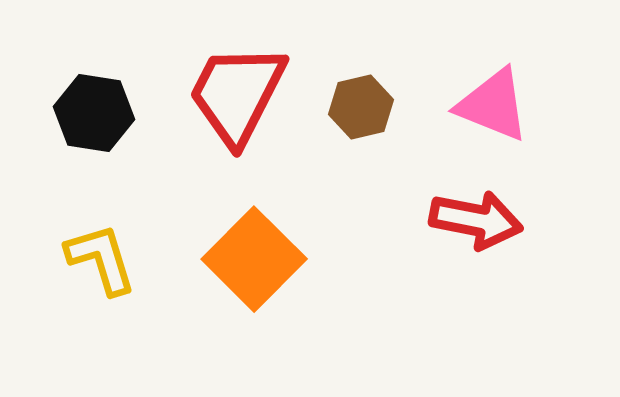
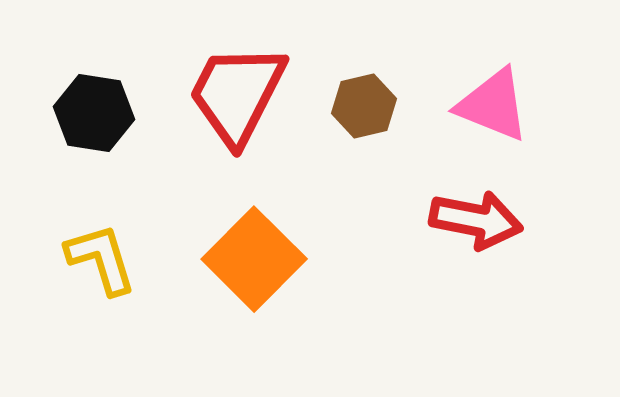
brown hexagon: moved 3 px right, 1 px up
